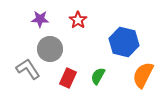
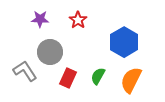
blue hexagon: rotated 16 degrees clockwise
gray circle: moved 3 px down
gray L-shape: moved 3 px left, 2 px down
orange semicircle: moved 12 px left, 5 px down
